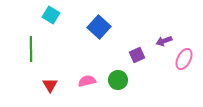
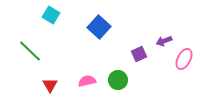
green line: moved 1 px left, 2 px down; rotated 45 degrees counterclockwise
purple square: moved 2 px right, 1 px up
